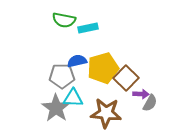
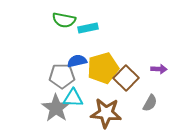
purple arrow: moved 18 px right, 25 px up
